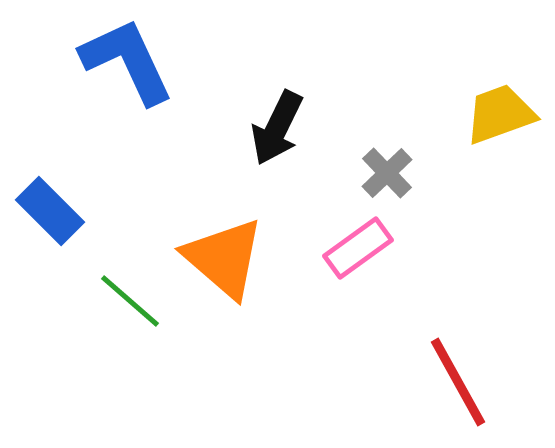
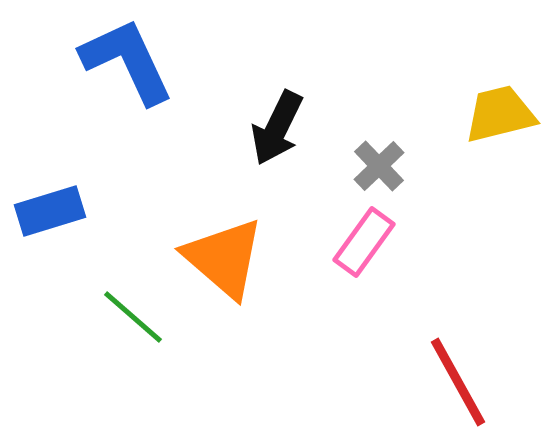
yellow trapezoid: rotated 6 degrees clockwise
gray cross: moved 8 px left, 7 px up
blue rectangle: rotated 62 degrees counterclockwise
pink rectangle: moved 6 px right, 6 px up; rotated 18 degrees counterclockwise
green line: moved 3 px right, 16 px down
